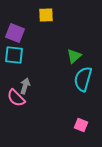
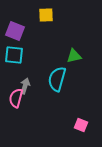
purple square: moved 2 px up
green triangle: rotated 28 degrees clockwise
cyan semicircle: moved 26 px left
pink semicircle: rotated 60 degrees clockwise
